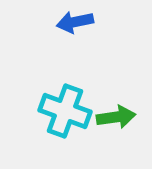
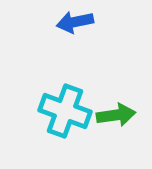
green arrow: moved 2 px up
